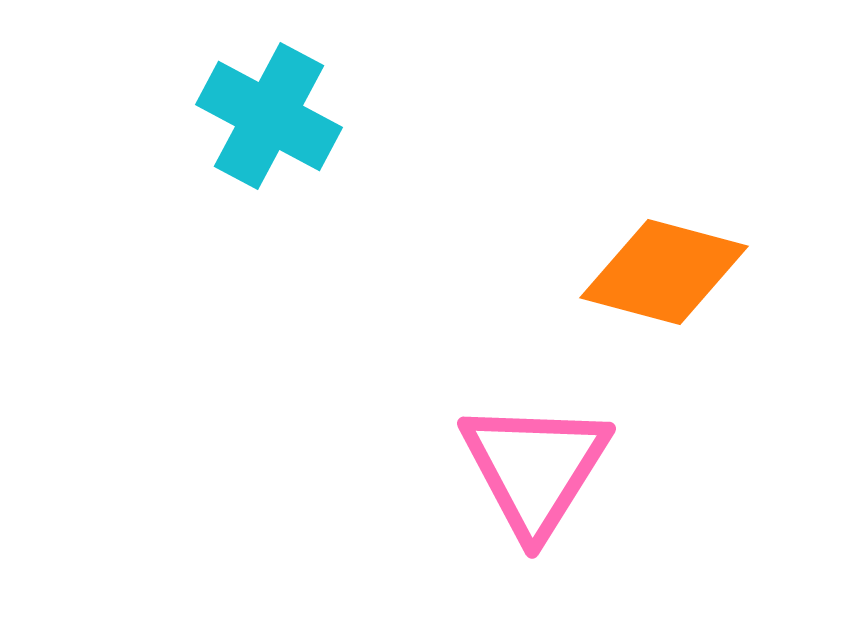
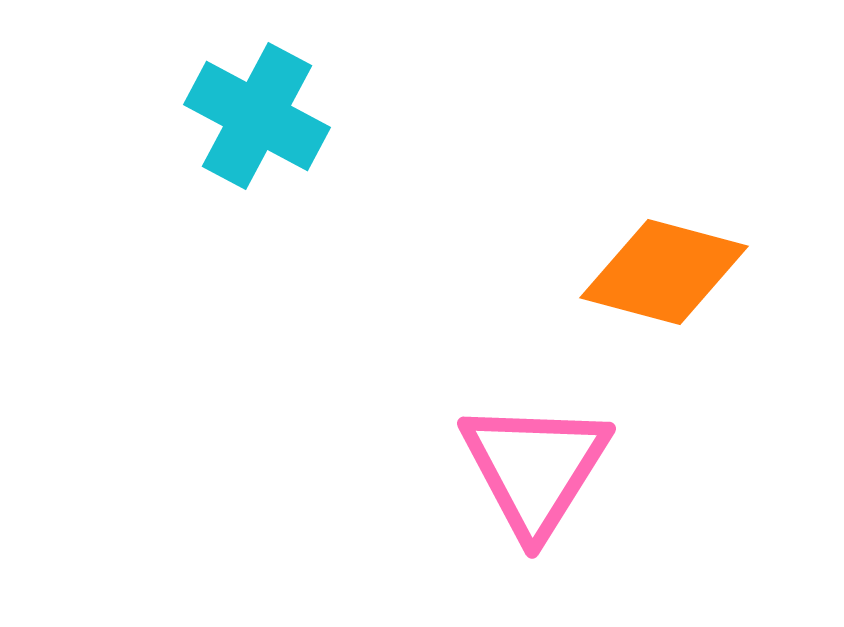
cyan cross: moved 12 px left
